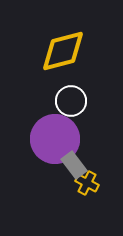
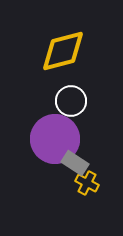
gray rectangle: moved 1 px right, 2 px up; rotated 20 degrees counterclockwise
